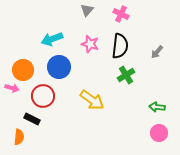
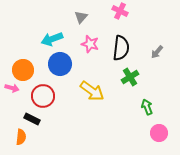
gray triangle: moved 6 px left, 7 px down
pink cross: moved 1 px left, 3 px up
black semicircle: moved 1 px right, 2 px down
blue circle: moved 1 px right, 3 px up
green cross: moved 4 px right, 2 px down
yellow arrow: moved 9 px up
green arrow: moved 10 px left; rotated 63 degrees clockwise
orange semicircle: moved 2 px right
